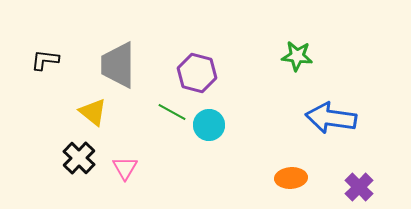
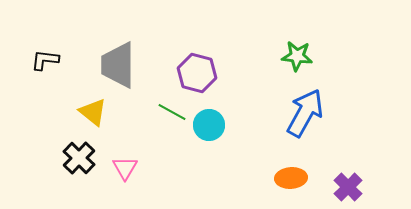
blue arrow: moved 26 px left, 5 px up; rotated 111 degrees clockwise
purple cross: moved 11 px left
